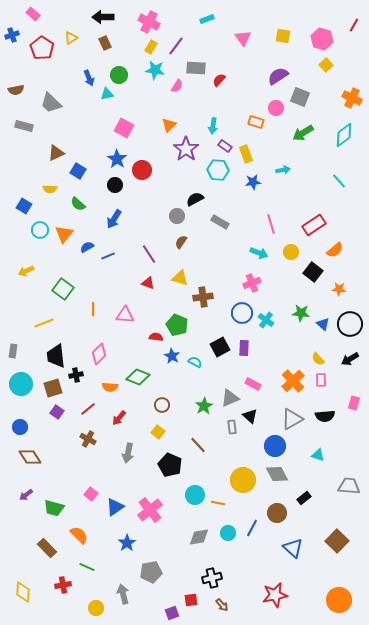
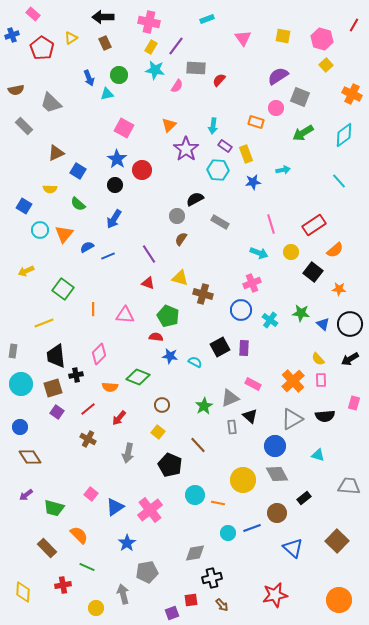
pink cross at (149, 22): rotated 15 degrees counterclockwise
orange cross at (352, 98): moved 4 px up
gray rectangle at (24, 126): rotated 30 degrees clockwise
brown semicircle at (181, 242): moved 3 px up
brown cross at (203, 297): moved 3 px up; rotated 24 degrees clockwise
blue circle at (242, 313): moved 1 px left, 3 px up
cyan cross at (266, 320): moved 4 px right
green pentagon at (177, 325): moved 9 px left, 9 px up
blue star at (172, 356): moved 2 px left; rotated 21 degrees counterclockwise
blue line at (252, 528): rotated 42 degrees clockwise
gray diamond at (199, 537): moved 4 px left, 16 px down
gray pentagon at (151, 572): moved 4 px left
